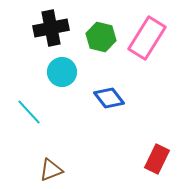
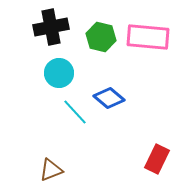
black cross: moved 1 px up
pink rectangle: moved 1 px right, 1 px up; rotated 63 degrees clockwise
cyan circle: moved 3 px left, 1 px down
blue diamond: rotated 12 degrees counterclockwise
cyan line: moved 46 px right
